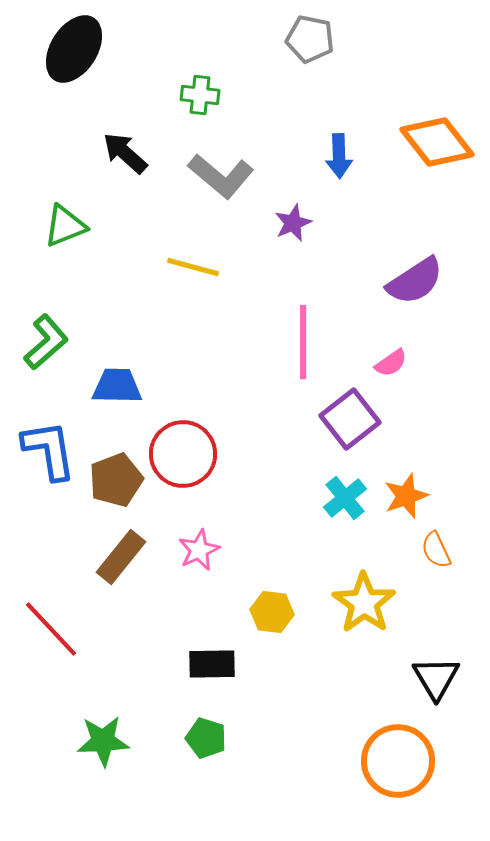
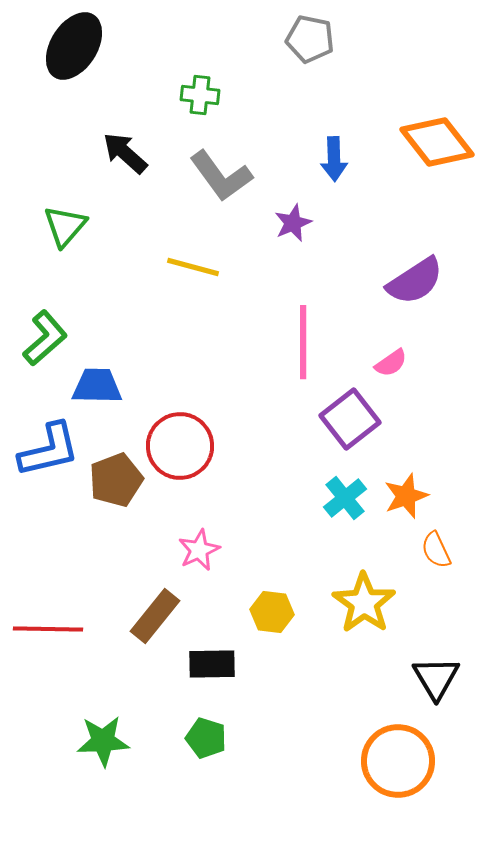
black ellipse: moved 3 px up
blue arrow: moved 5 px left, 3 px down
gray L-shape: rotated 14 degrees clockwise
green triangle: rotated 27 degrees counterclockwise
green L-shape: moved 1 px left, 4 px up
blue trapezoid: moved 20 px left
blue L-shape: rotated 86 degrees clockwise
red circle: moved 3 px left, 8 px up
brown rectangle: moved 34 px right, 59 px down
red line: moved 3 px left; rotated 46 degrees counterclockwise
